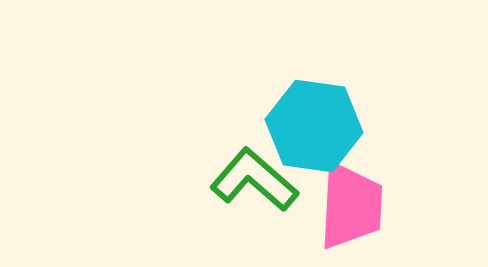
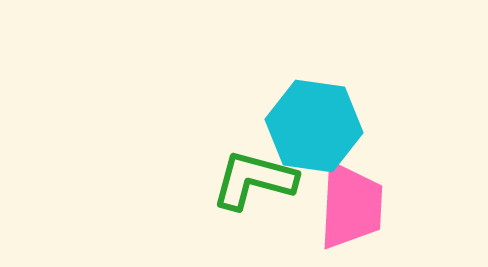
green L-shape: rotated 26 degrees counterclockwise
